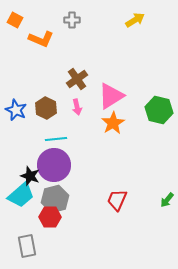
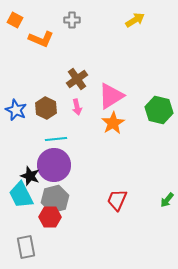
cyan trapezoid: rotated 104 degrees clockwise
gray rectangle: moved 1 px left, 1 px down
